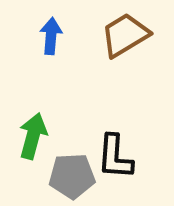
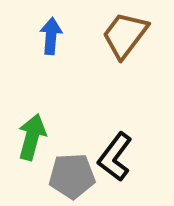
brown trapezoid: rotated 22 degrees counterclockwise
green arrow: moved 1 px left, 1 px down
black L-shape: rotated 33 degrees clockwise
